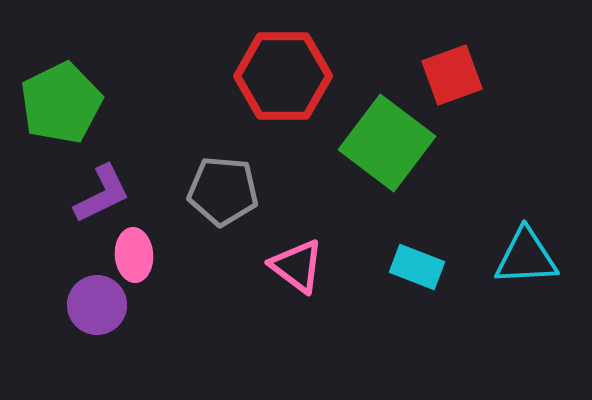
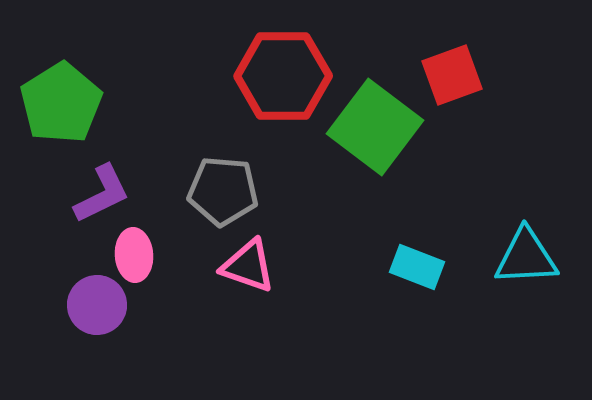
green pentagon: rotated 6 degrees counterclockwise
green square: moved 12 px left, 16 px up
pink triangle: moved 49 px left; rotated 18 degrees counterclockwise
